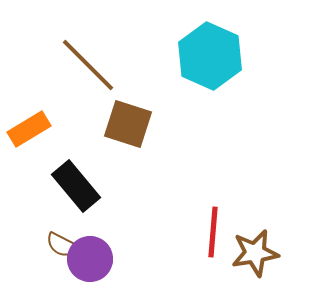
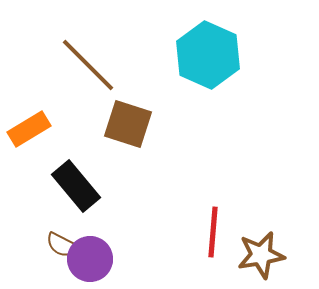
cyan hexagon: moved 2 px left, 1 px up
brown star: moved 6 px right, 2 px down
